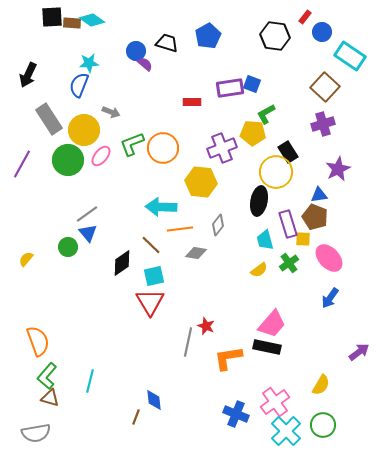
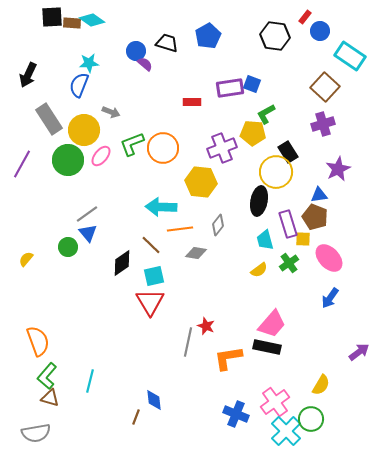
blue circle at (322, 32): moved 2 px left, 1 px up
green circle at (323, 425): moved 12 px left, 6 px up
